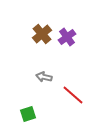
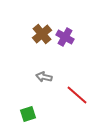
purple cross: moved 2 px left; rotated 24 degrees counterclockwise
red line: moved 4 px right
